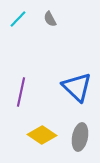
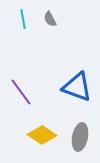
cyan line: moved 5 px right; rotated 54 degrees counterclockwise
blue triangle: rotated 24 degrees counterclockwise
purple line: rotated 48 degrees counterclockwise
